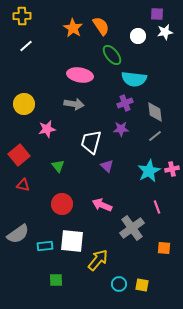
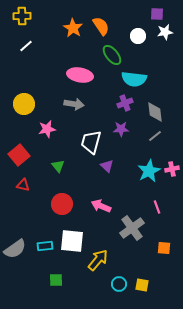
pink arrow: moved 1 px left, 1 px down
gray semicircle: moved 3 px left, 15 px down
